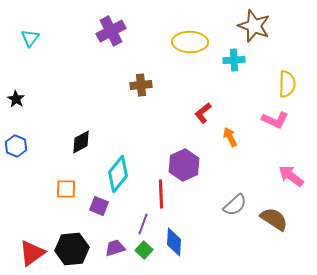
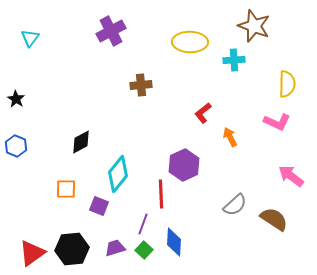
pink L-shape: moved 2 px right, 2 px down
